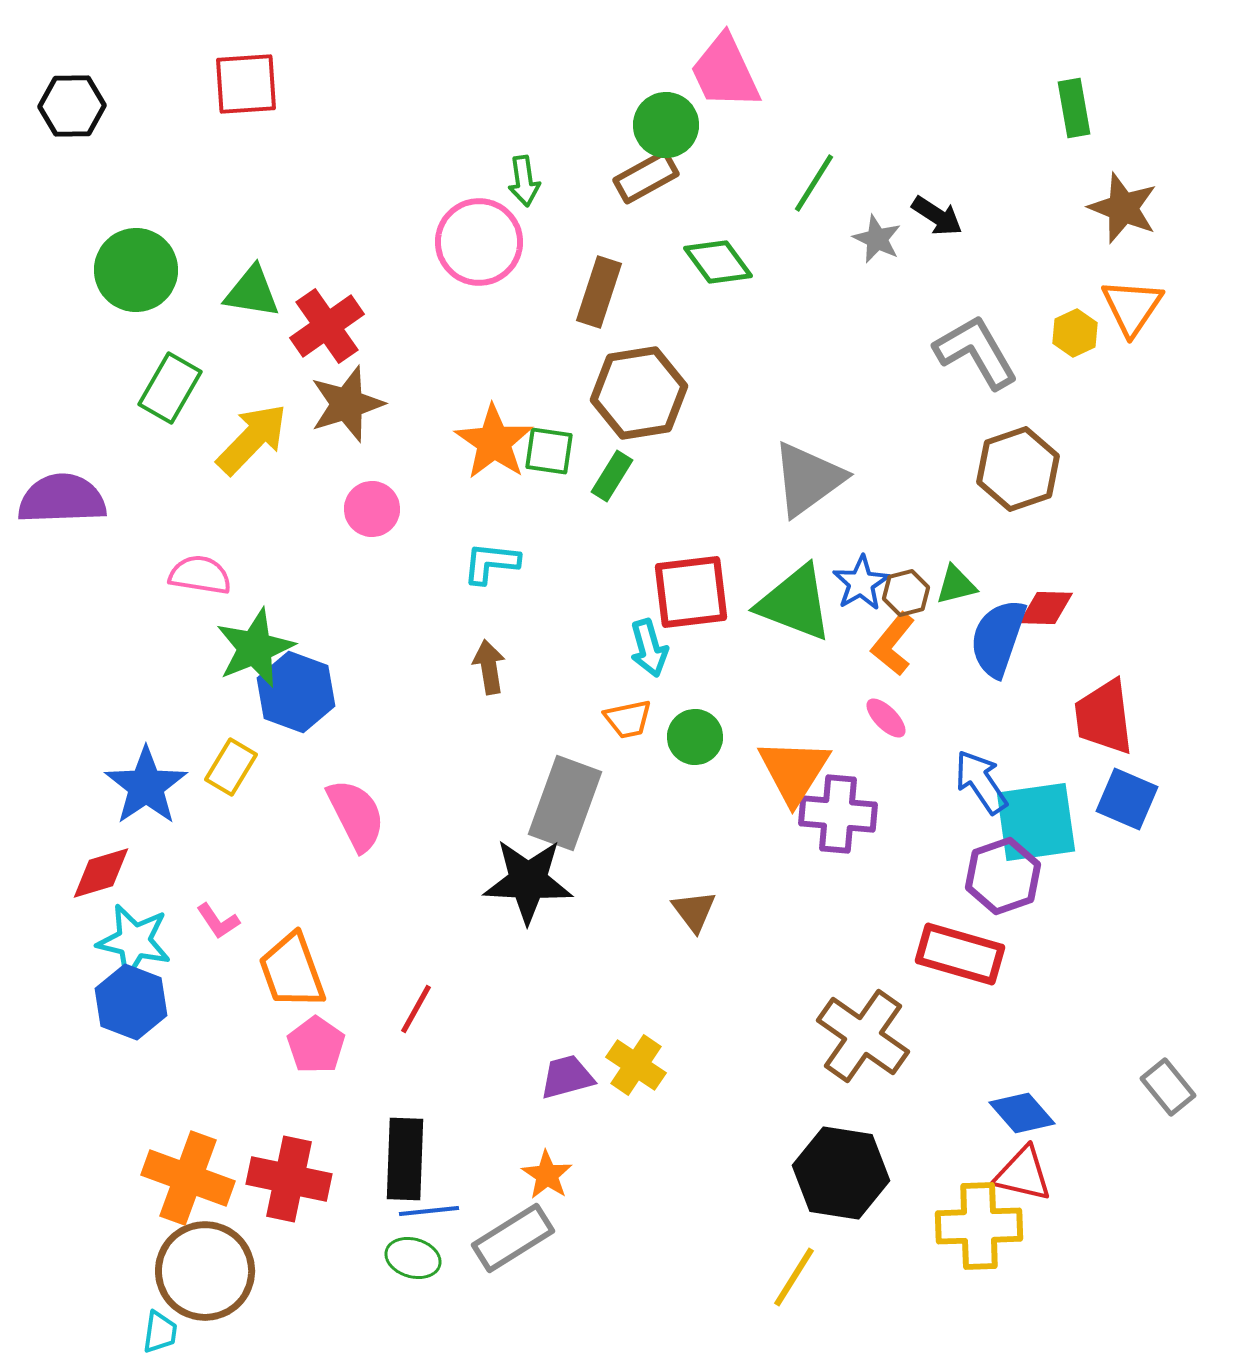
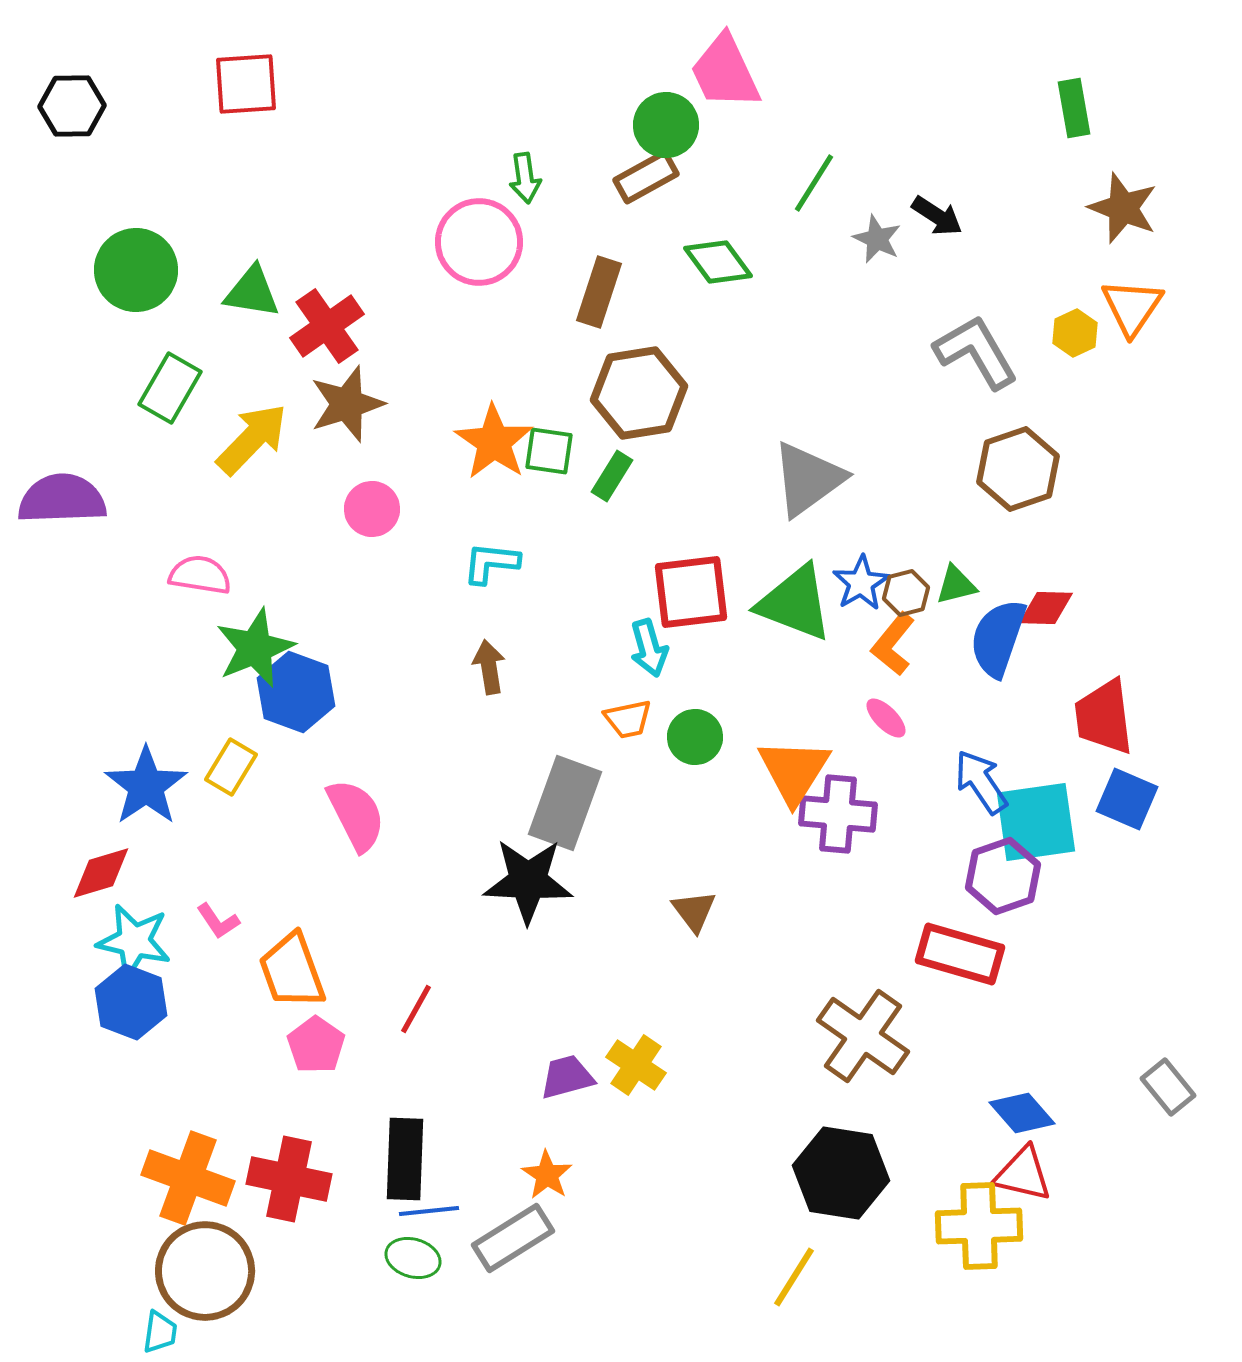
green arrow at (524, 181): moved 1 px right, 3 px up
